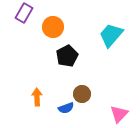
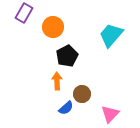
orange arrow: moved 20 px right, 16 px up
blue semicircle: rotated 21 degrees counterclockwise
pink triangle: moved 9 px left
